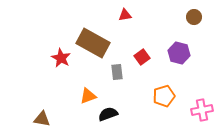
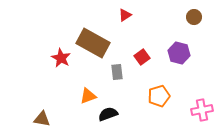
red triangle: rotated 24 degrees counterclockwise
orange pentagon: moved 5 px left
